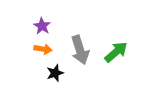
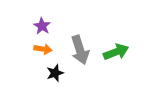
green arrow: rotated 20 degrees clockwise
